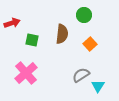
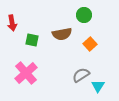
red arrow: rotated 98 degrees clockwise
brown semicircle: rotated 72 degrees clockwise
